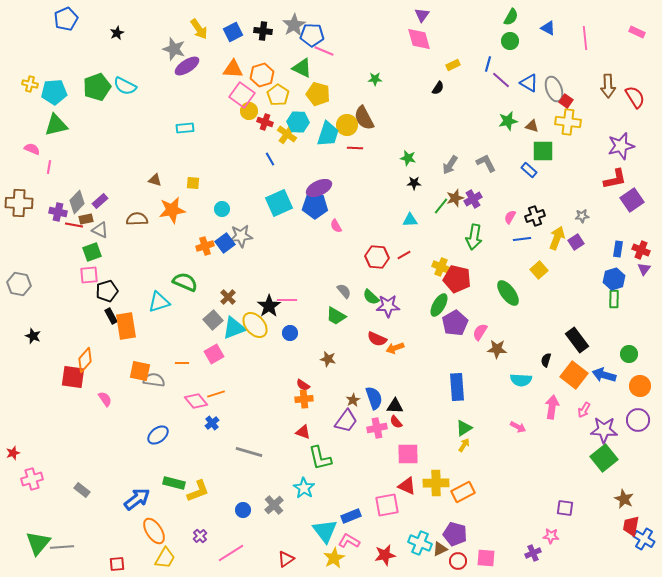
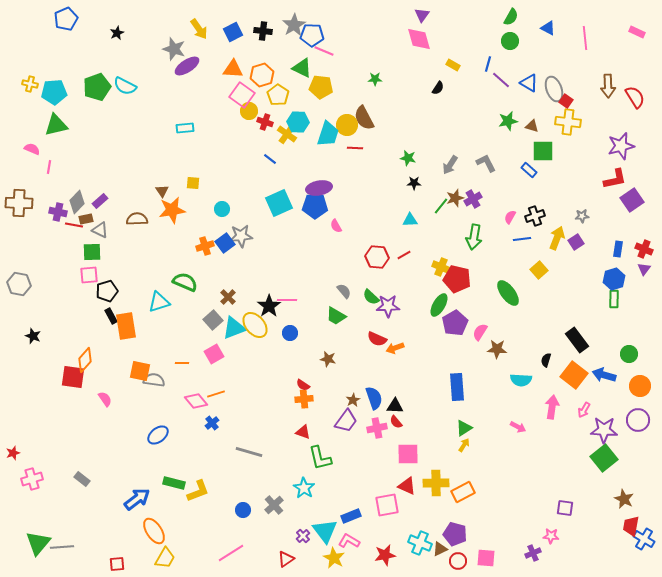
yellow rectangle at (453, 65): rotated 56 degrees clockwise
yellow pentagon at (318, 94): moved 3 px right, 7 px up; rotated 10 degrees counterclockwise
blue line at (270, 159): rotated 24 degrees counterclockwise
brown triangle at (155, 180): moved 7 px right, 11 px down; rotated 40 degrees clockwise
purple ellipse at (319, 188): rotated 15 degrees clockwise
red cross at (641, 250): moved 3 px right, 1 px up
green square at (92, 252): rotated 18 degrees clockwise
gray rectangle at (82, 490): moved 11 px up
purple cross at (200, 536): moved 103 px right
yellow star at (334, 558): rotated 15 degrees counterclockwise
